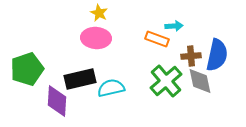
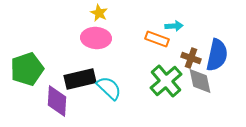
brown cross: moved 2 px down; rotated 24 degrees clockwise
cyan semicircle: moved 2 px left; rotated 56 degrees clockwise
